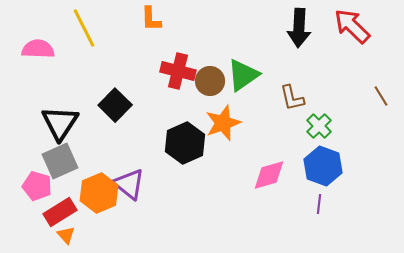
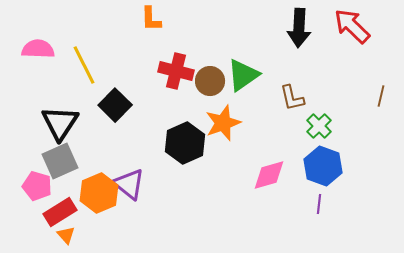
yellow line: moved 37 px down
red cross: moved 2 px left
brown line: rotated 45 degrees clockwise
